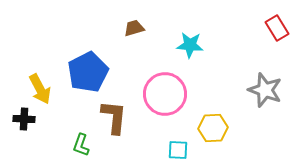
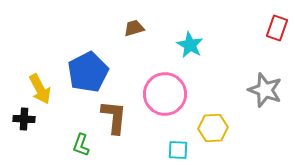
red rectangle: rotated 50 degrees clockwise
cyan star: rotated 24 degrees clockwise
